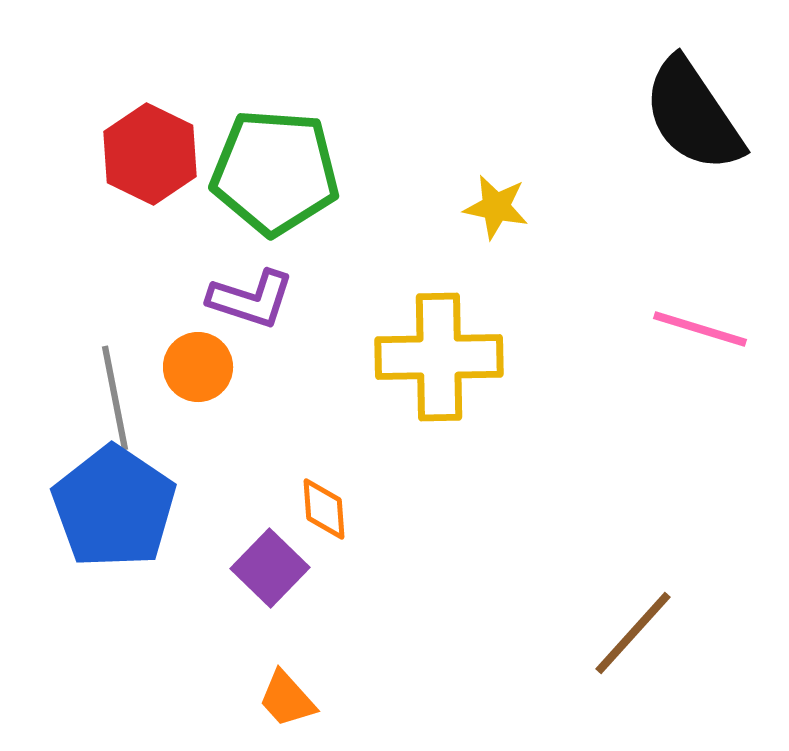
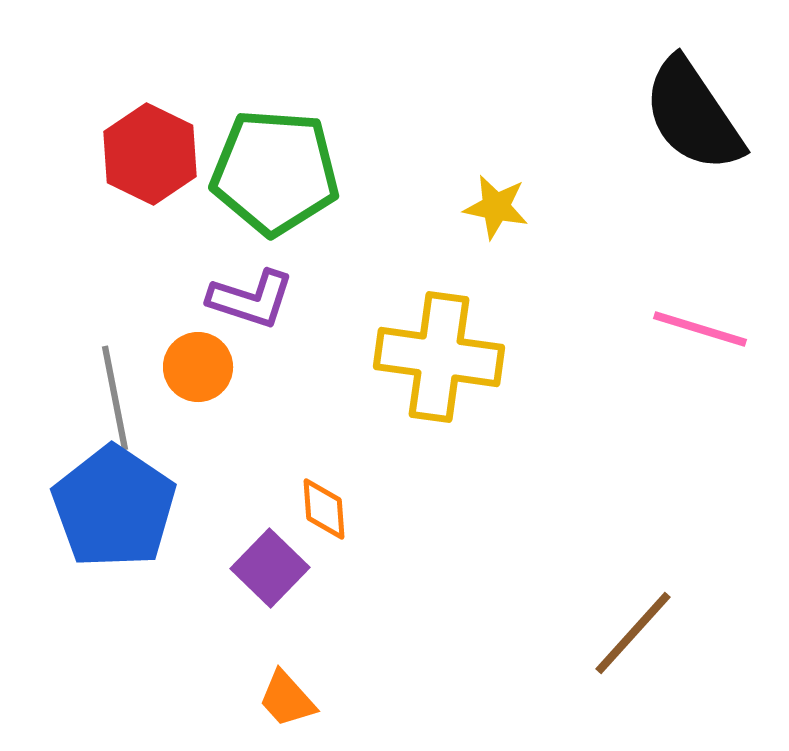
yellow cross: rotated 9 degrees clockwise
